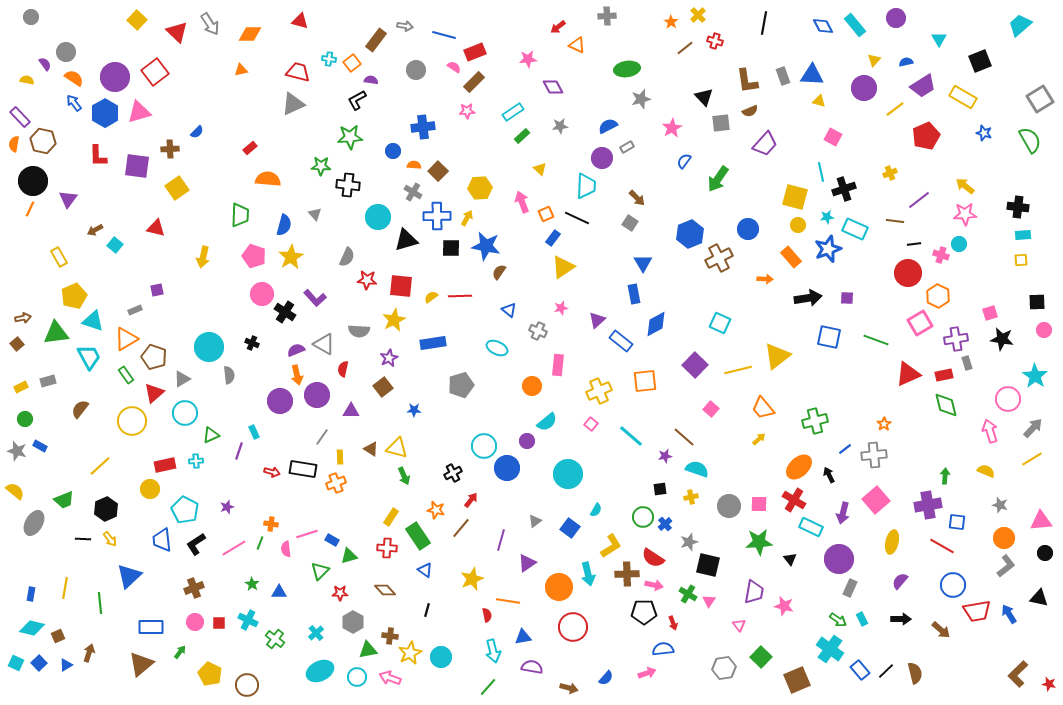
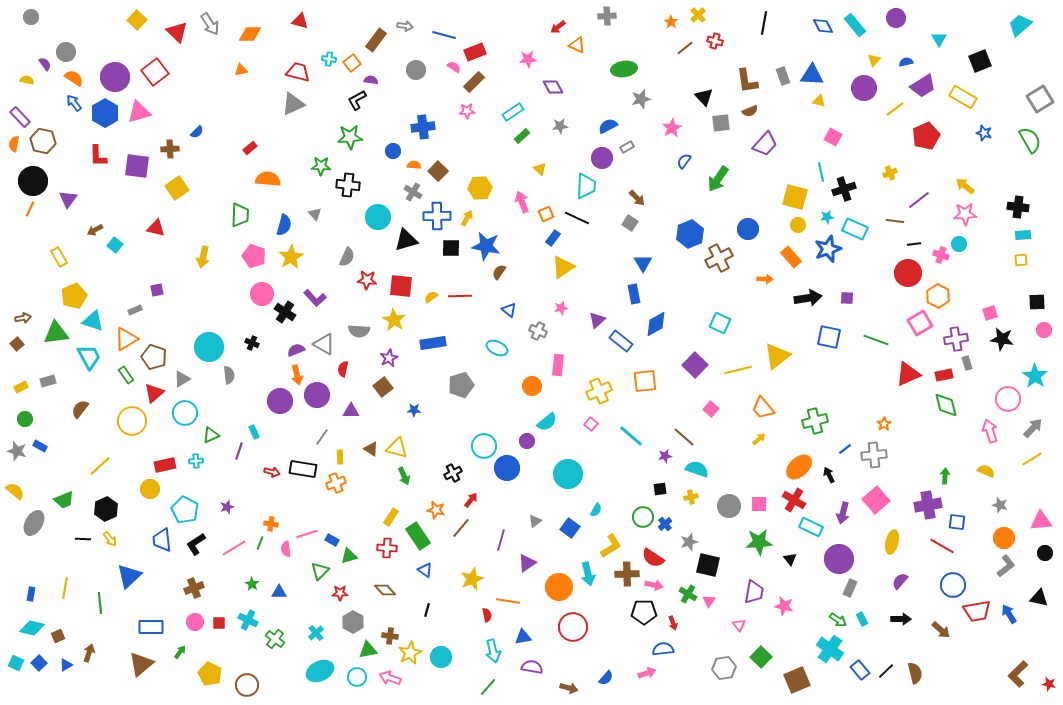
green ellipse at (627, 69): moved 3 px left
yellow star at (394, 320): rotated 15 degrees counterclockwise
